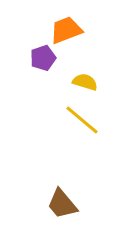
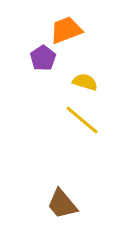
purple pentagon: rotated 15 degrees counterclockwise
